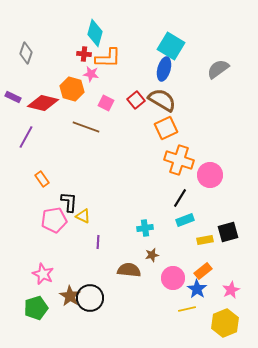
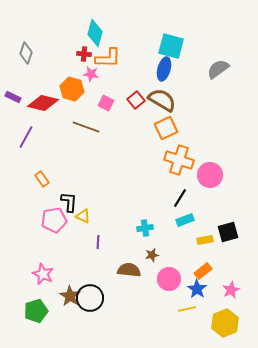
cyan square at (171, 46): rotated 16 degrees counterclockwise
pink circle at (173, 278): moved 4 px left, 1 px down
green pentagon at (36, 308): moved 3 px down
